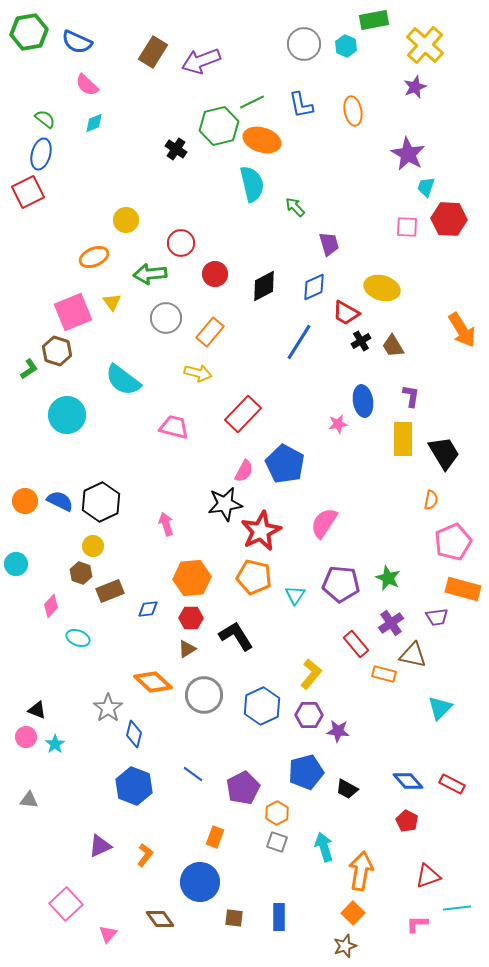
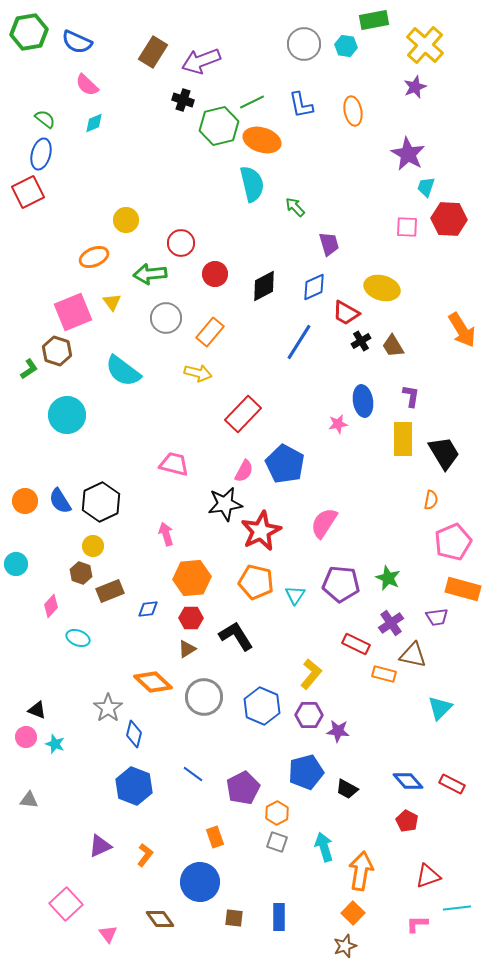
cyan hexagon at (346, 46): rotated 15 degrees counterclockwise
black cross at (176, 149): moved 7 px right, 49 px up; rotated 15 degrees counterclockwise
cyan semicircle at (123, 380): moved 9 px up
pink trapezoid at (174, 427): moved 37 px down
blue semicircle at (60, 501): rotated 148 degrees counterclockwise
pink arrow at (166, 524): moved 10 px down
orange pentagon at (254, 577): moved 2 px right, 5 px down
red rectangle at (356, 644): rotated 24 degrees counterclockwise
gray circle at (204, 695): moved 2 px down
blue hexagon at (262, 706): rotated 12 degrees counterclockwise
cyan star at (55, 744): rotated 18 degrees counterclockwise
orange rectangle at (215, 837): rotated 40 degrees counterclockwise
pink triangle at (108, 934): rotated 18 degrees counterclockwise
